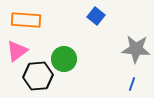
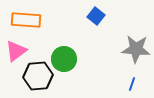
pink triangle: moved 1 px left
